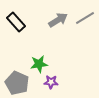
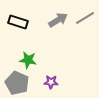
black rectangle: moved 2 px right; rotated 30 degrees counterclockwise
green star: moved 11 px left, 4 px up; rotated 18 degrees clockwise
